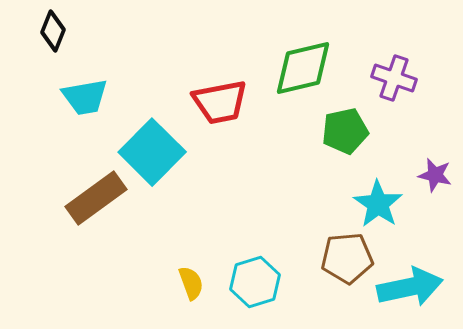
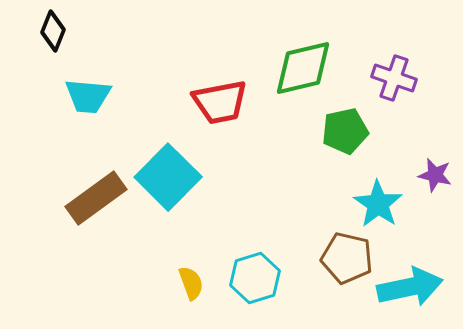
cyan trapezoid: moved 3 px right, 1 px up; rotated 15 degrees clockwise
cyan square: moved 16 px right, 25 px down
brown pentagon: rotated 18 degrees clockwise
cyan hexagon: moved 4 px up
